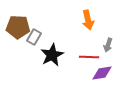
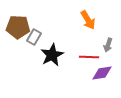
orange arrow: rotated 18 degrees counterclockwise
